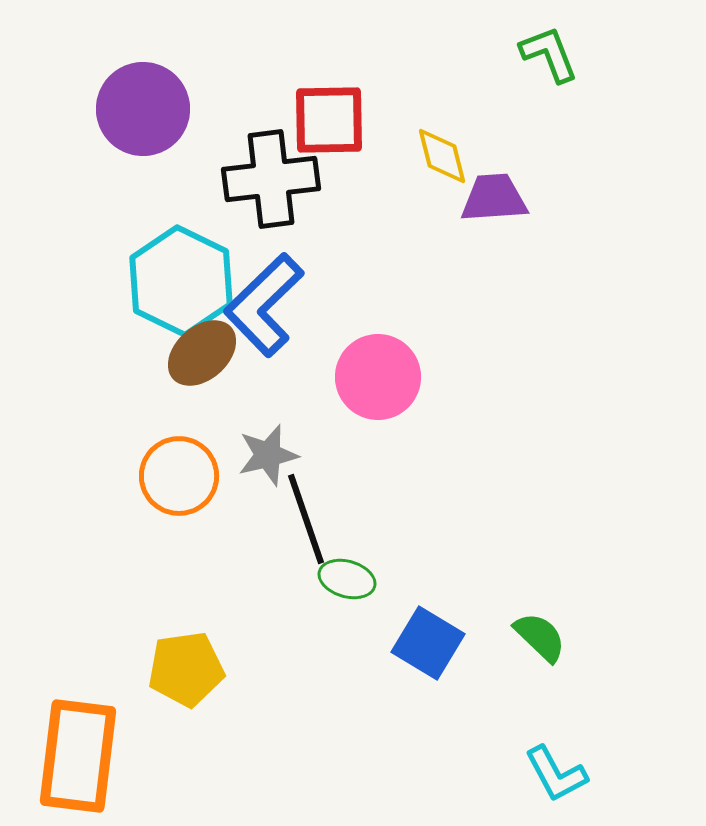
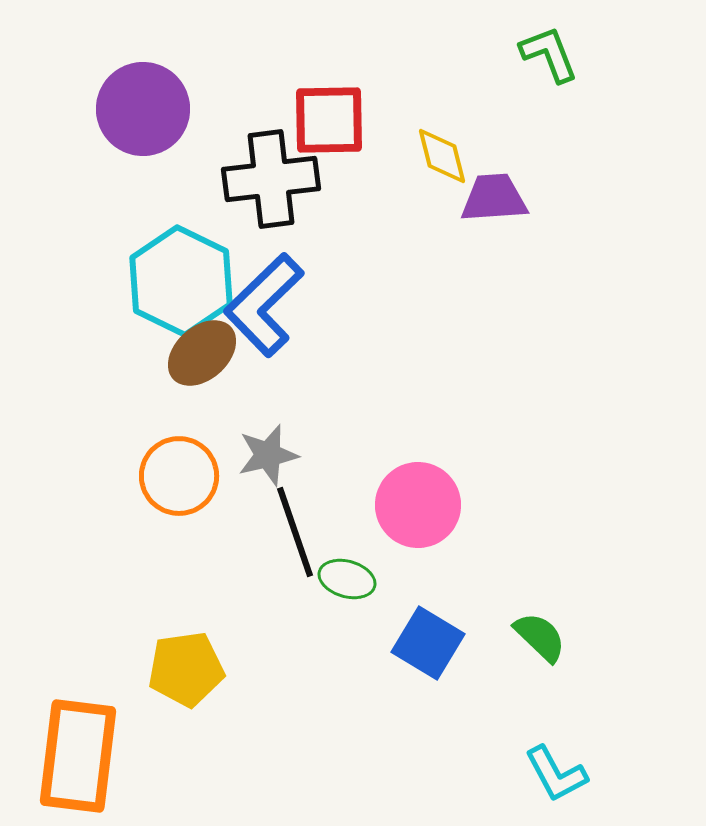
pink circle: moved 40 px right, 128 px down
black line: moved 11 px left, 13 px down
